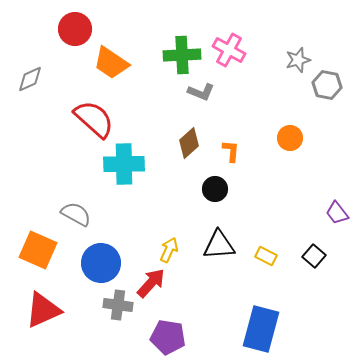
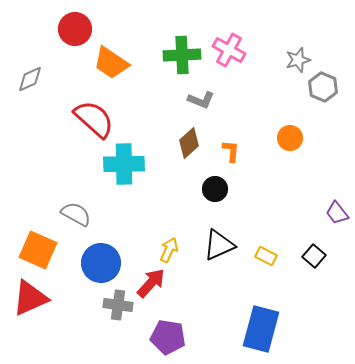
gray hexagon: moved 4 px left, 2 px down; rotated 12 degrees clockwise
gray L-shape: moved 8 px down
black triangle: rotated 20 degrees counterclockwise
red triangle: moved 13 px left, 12 px up
